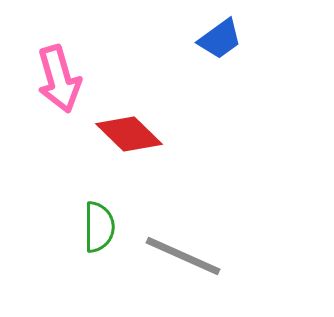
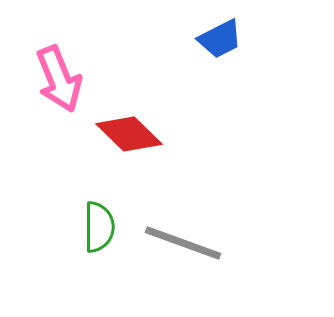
blue trapezoid: rotated 9 degrees clockwise
pink arrow: rotated 6 degrees counterclockwise
gray line: moved 13 px up; rotated 4 degrees counterclockwise
